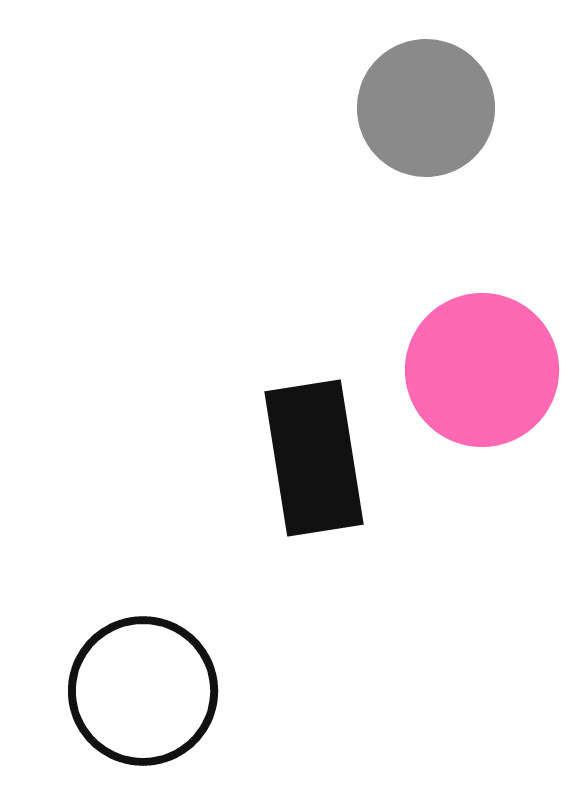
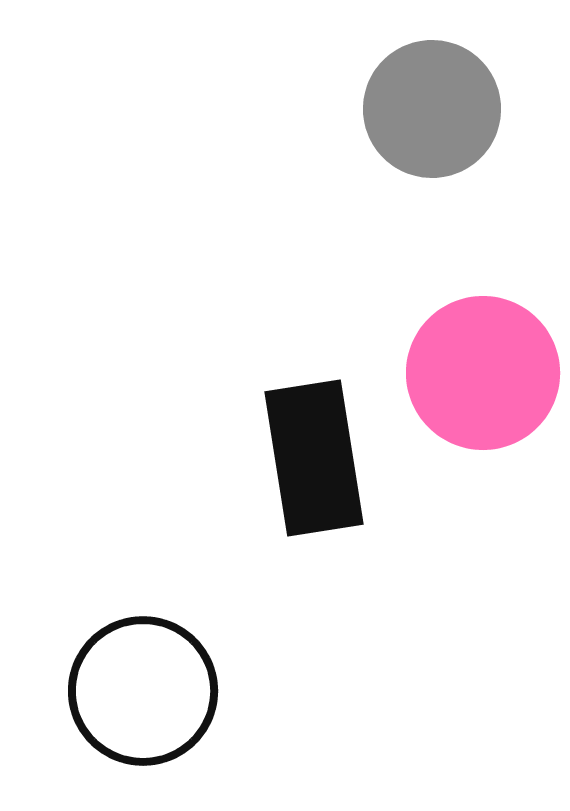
gray circle: moved 6 px right, 1 px down
pink circle: moved 1 px right, 3 px down
